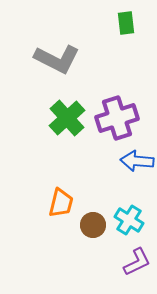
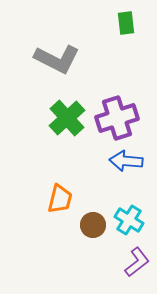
blue arrow: moved 11 px left
orange trapezoid: moved 1 px left, 4 px up
purple L-shape: rotated 12 degrees counterclockwise
